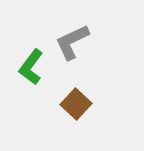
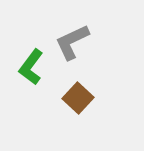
brown square: moved 2 px right, 6 px up
